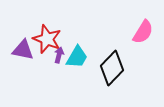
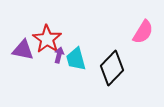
red star: rotated 12 degrees clockwise
cyan trapezoid: moved 1 px left, 2 px down; rotated 135 degrees clockwise
